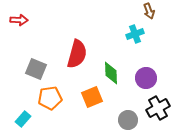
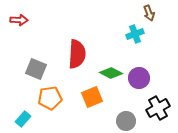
brown arrow: moved 2 px down
red semicircle: rotated 12 degrees counterclockwise
green diamond: rotated 60 degrees counterclockwise
purple circle: moved 7 px left
gray circle: moved 2 px left, 1 px down
